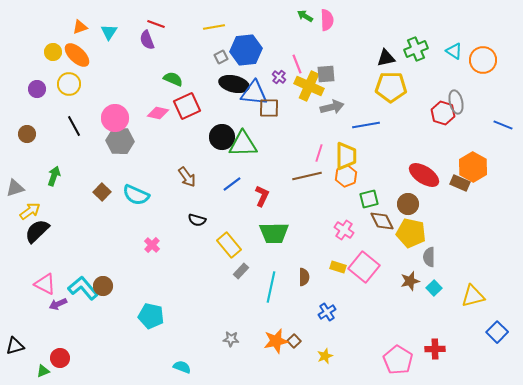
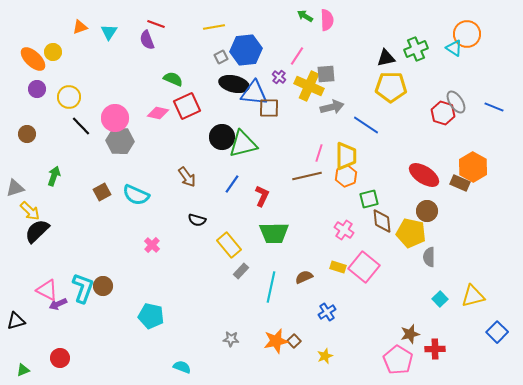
cyan triangle at (454, 51): moved 3 px up
orange ellipse at (77, 55): moved 44 px left, 4 px down
orange circle at (483, 60): moved 16 px left, 26 px up
pink line at (297, 64): moved 8 px up; rotated 54 degrees clockwise
yellow circle at (69, 84): moved 13 px down
gray ellipse at (456, 102): rotated 20 degrees counterclockwise
blue line at (366, 125): rotated 44 degrees clockwise
blue line at (503, 125): moved 9 px left, 18 px up
black line at (74, 126): moved 7 px right; rotated 15 degrees counterclockwise
green triangle at (243, 144): rotated 12 degrees counterclockwise
blue line at (232, 184): rotated 18 degrees counterclockwise
brown square at (102, 192): rotated 18 degrees clockwise
brown circle at (408, 204): moved 19 px right, 7 px down
yellow arrow at (30, 211): rotated 80 degrees clockwise
brown diamond at (382, 221): rotated 20 degrees clockwise
brown semicircle at (304, 277): rotated 114 degrees counterclockwise
brown star at (410, 281): moved 53 px down
pink triangle at (45, 284): moved 2 px right, 6 px down
cyan L-shape at (83, 288): rotated 60 degrees clockwise
cyan square at (434, 288): moved 6 px right, 11 px down
black triangle at (15, 346): moved 1 px right, 25 px up
green triangle at (43, 371): moved 20 px left, 1 px up
